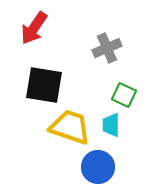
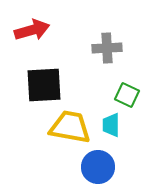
red arrow: moved 2 px left, 2 px down; rotated 140 degrees counterclockwise
gray cross: rotated 20 degrees clockwise
black square: rotated 12 degrees counterclockwise
green square: moved 3 px right
yellow trapezoid: rotated 9 degrees counterclockwise
